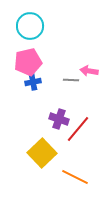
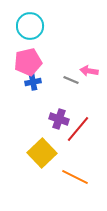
gray line: rotated 21 degrees clockwise
